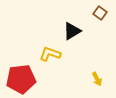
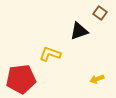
black triangle: moved 7 px right; rotated 12 degrees clockwise
yellow arrow: rotated 96 degrees clockwise
